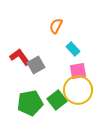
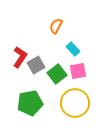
red L-shape: rotated 70 degrees clockwise
yellow circle: moved 3 px left, 13 px down
green square: moved 26 px up
